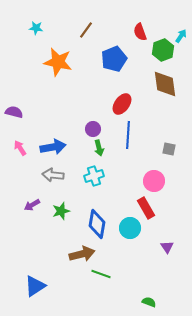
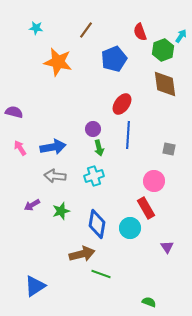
gray arrow: moved 2 px right, 1 px down
